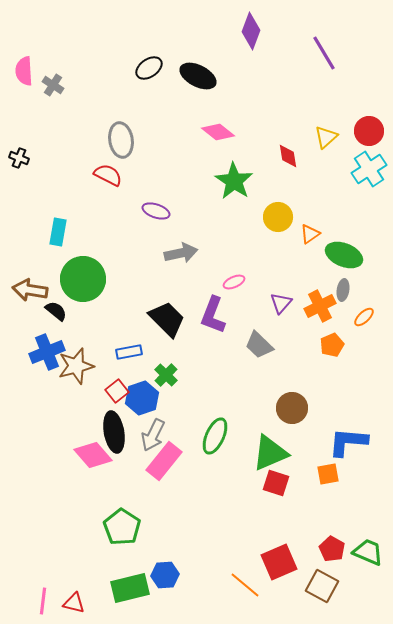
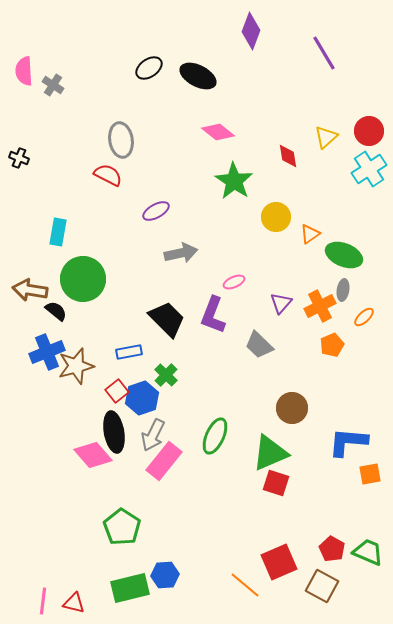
purple ellipse at (156, 211): rotated 48 degrees counterclockwise
yellow circle at (278, 217): moved 2 px left
orange square at (328, 474): moved 42 px right
